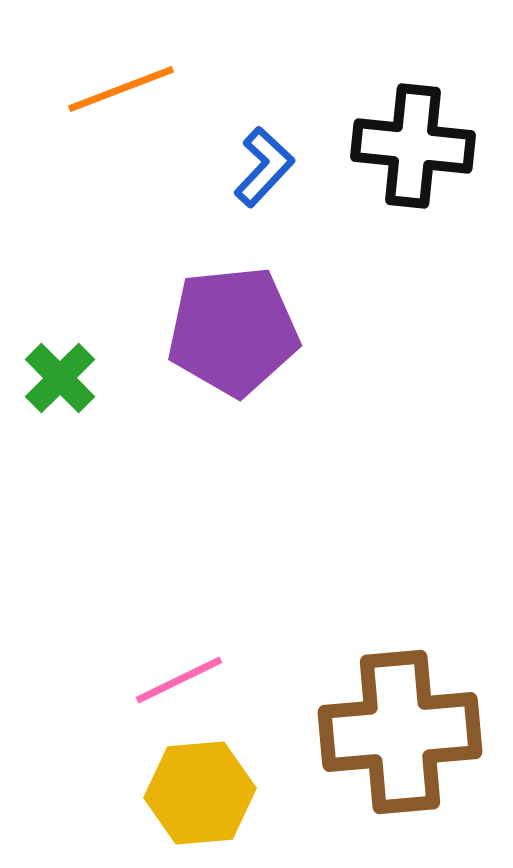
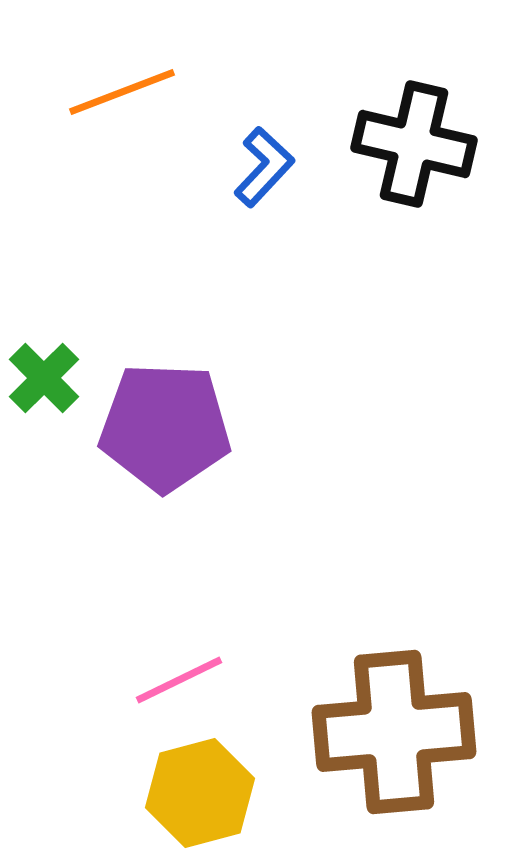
orange line: moved 1 px right, 3 px down
black cross: moved 1 px right, 2 px up; rotated 7 degrees clockwise
purple pentagon: moved 68 px left, 96 px down; rotated 8 degrees clockwise
green cross: moved 16 px left
brown cross: moved 6 px left
yellow hexagon: rotated 10 degrees counterclockwise
